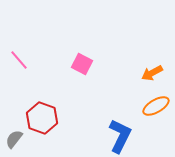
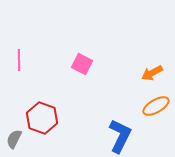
pink line: rotated 40 degrees clockwise
gray semicircle: rotated 12 degrees counterclockwise
